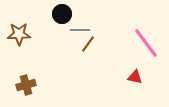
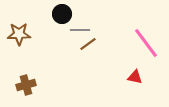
brown line: rotated 18 degrees clockwise
